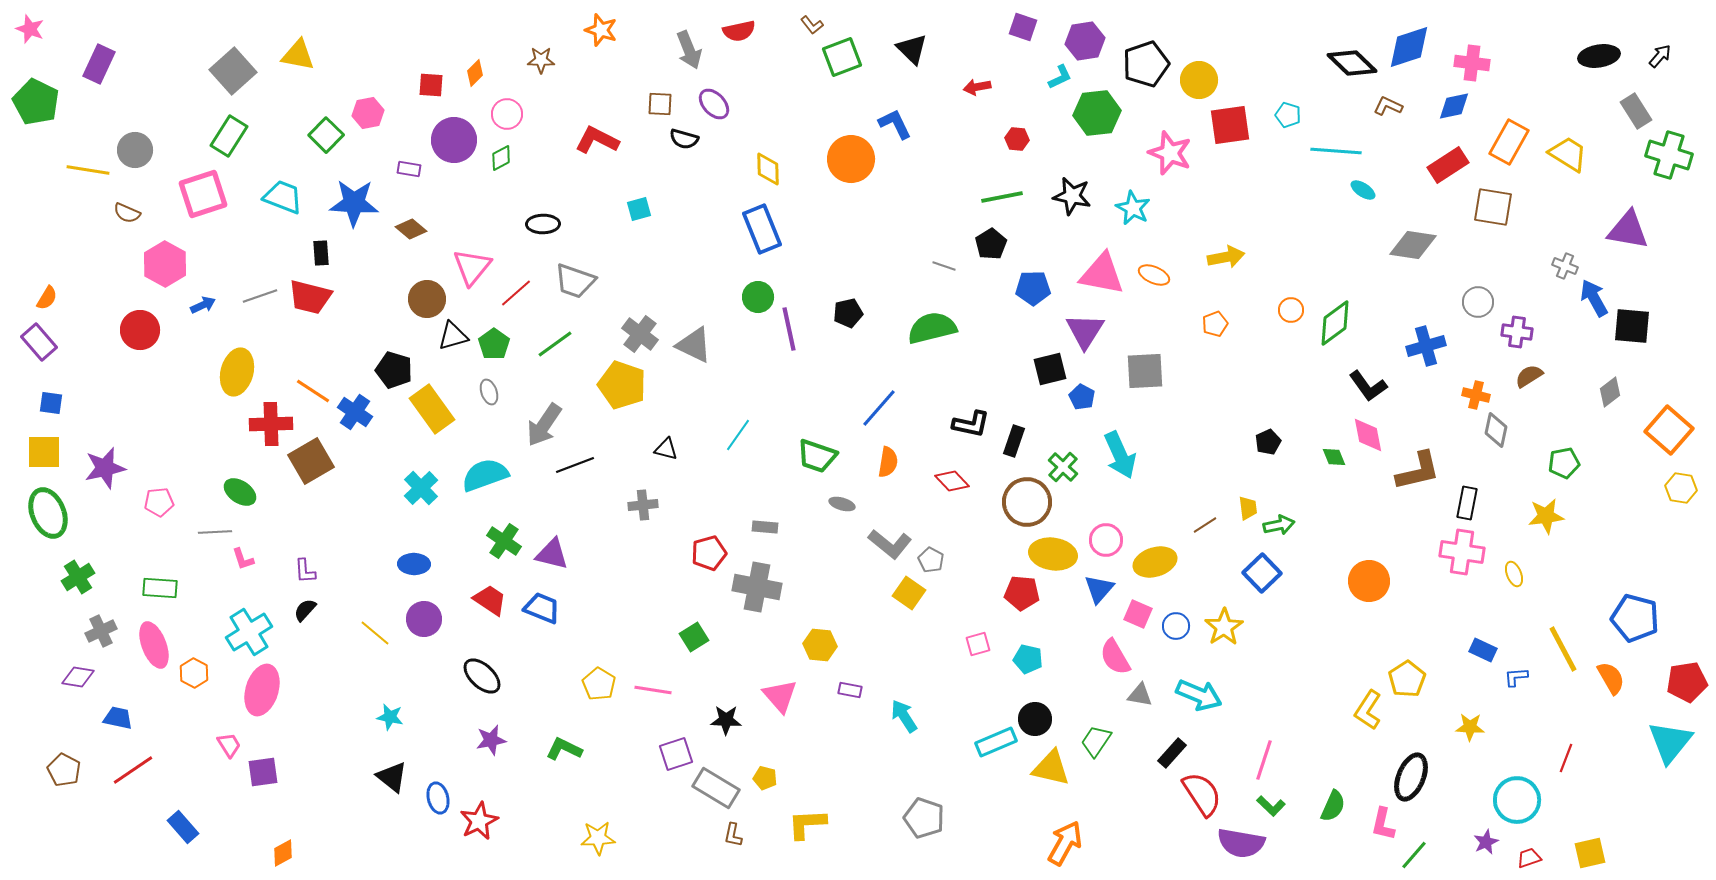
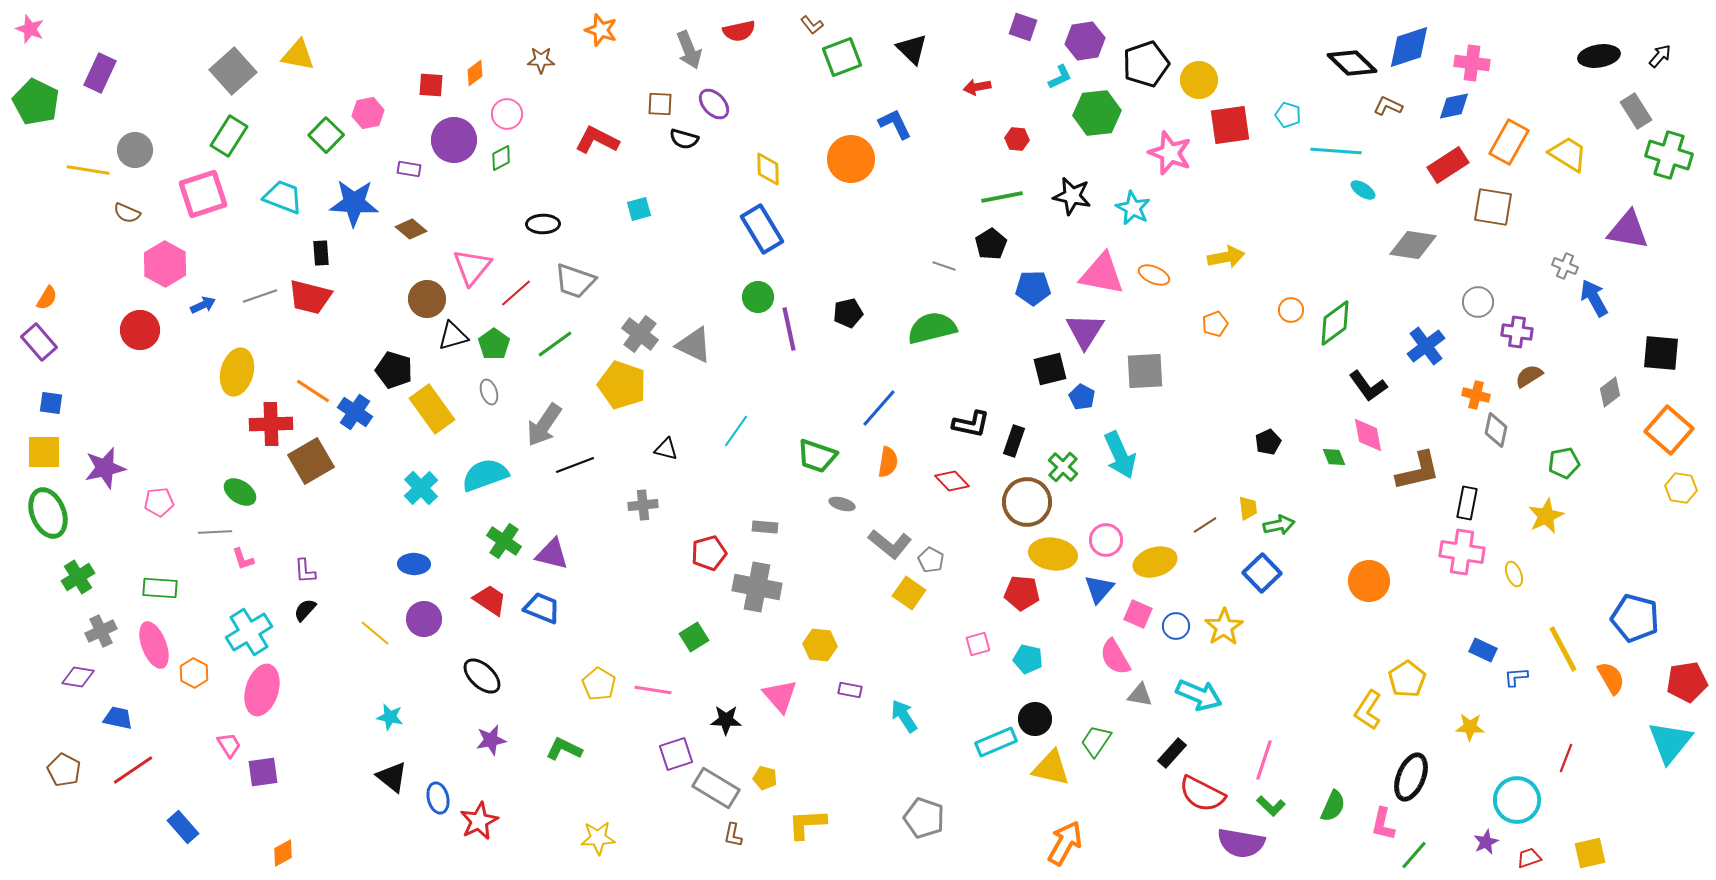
purple rectangle at (99, 64): moved 1 px right, 9 px down
orange diamond at (475, 73): rotated 8 degrees clockwise
blue rectangle at (762, 229): rotated 9 degrees counterclockwise
black square at (1632, 326): moved 29 px right, 27 px down
blue cross at (1426, 346): rotated 21 degrees counterclockwise
cyan line at (738, 435): moved 2 px left, 4 px up
yellow star at (1546, 516): rotated 18 degrees counterclockwise
red semicircle at (1202, 794): rotated 150 degrees clockwise
